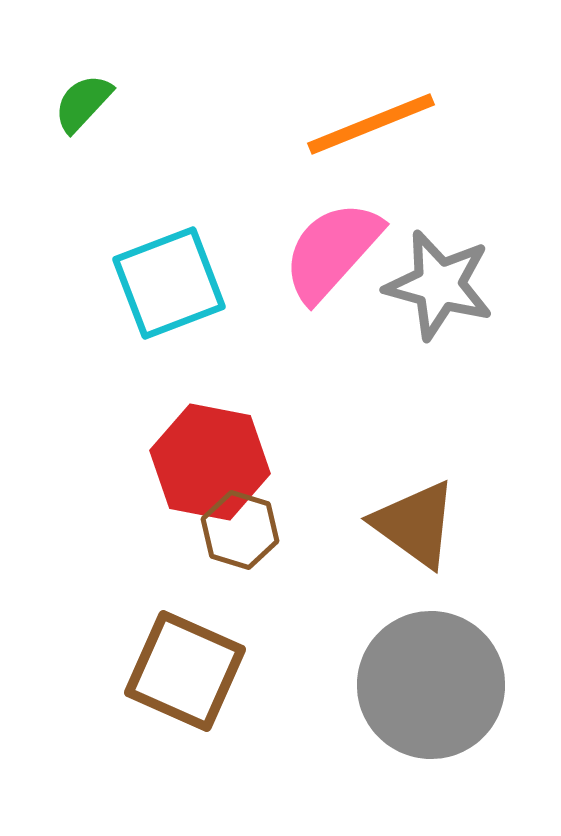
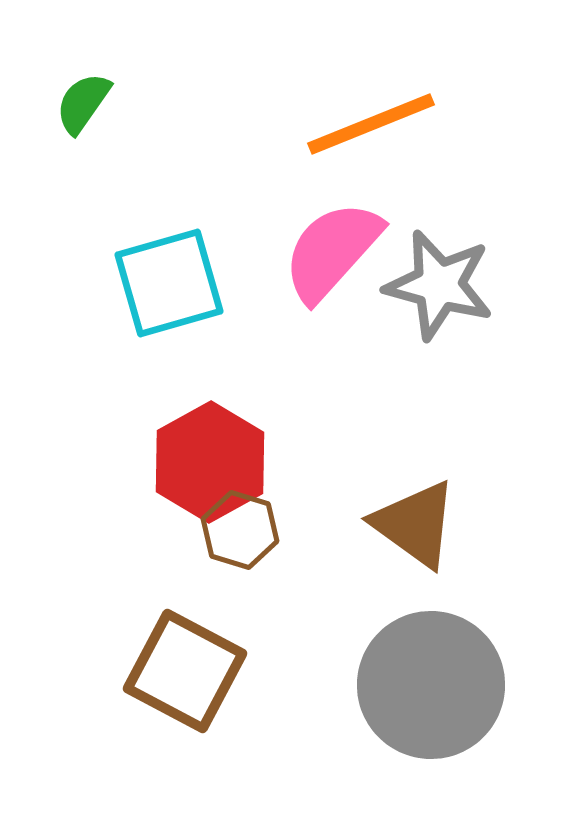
green semicircle: rotated 8 degrees counterclockwise
cyan square: rotated 5 degrees clockwise
red hexagon: rotated 20 degrees clockwise
brown square: rotated 4 degrees clockwise
